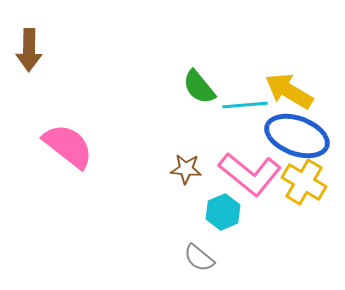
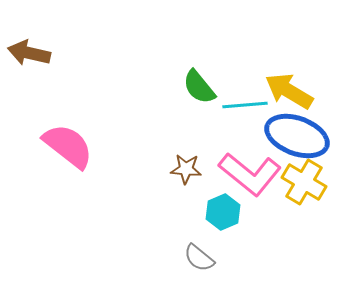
brown arrow: moved 3 px down; rotated 102 degrees clockwise
